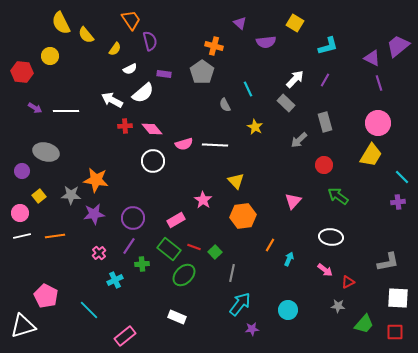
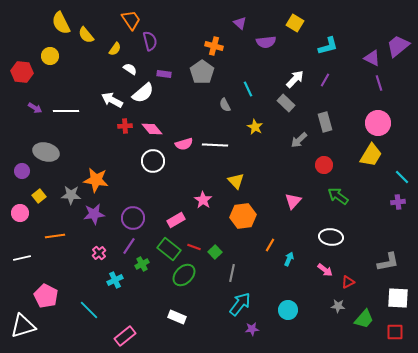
white semicircle at (130, 69): rotated 120 degrees counterclockwise
white line at (22, 236): moved 22 px down
green cross at (142, 264): rotated 24 degrees counterclockwise
green trapezoid at (364, 324): moved 5 px up
